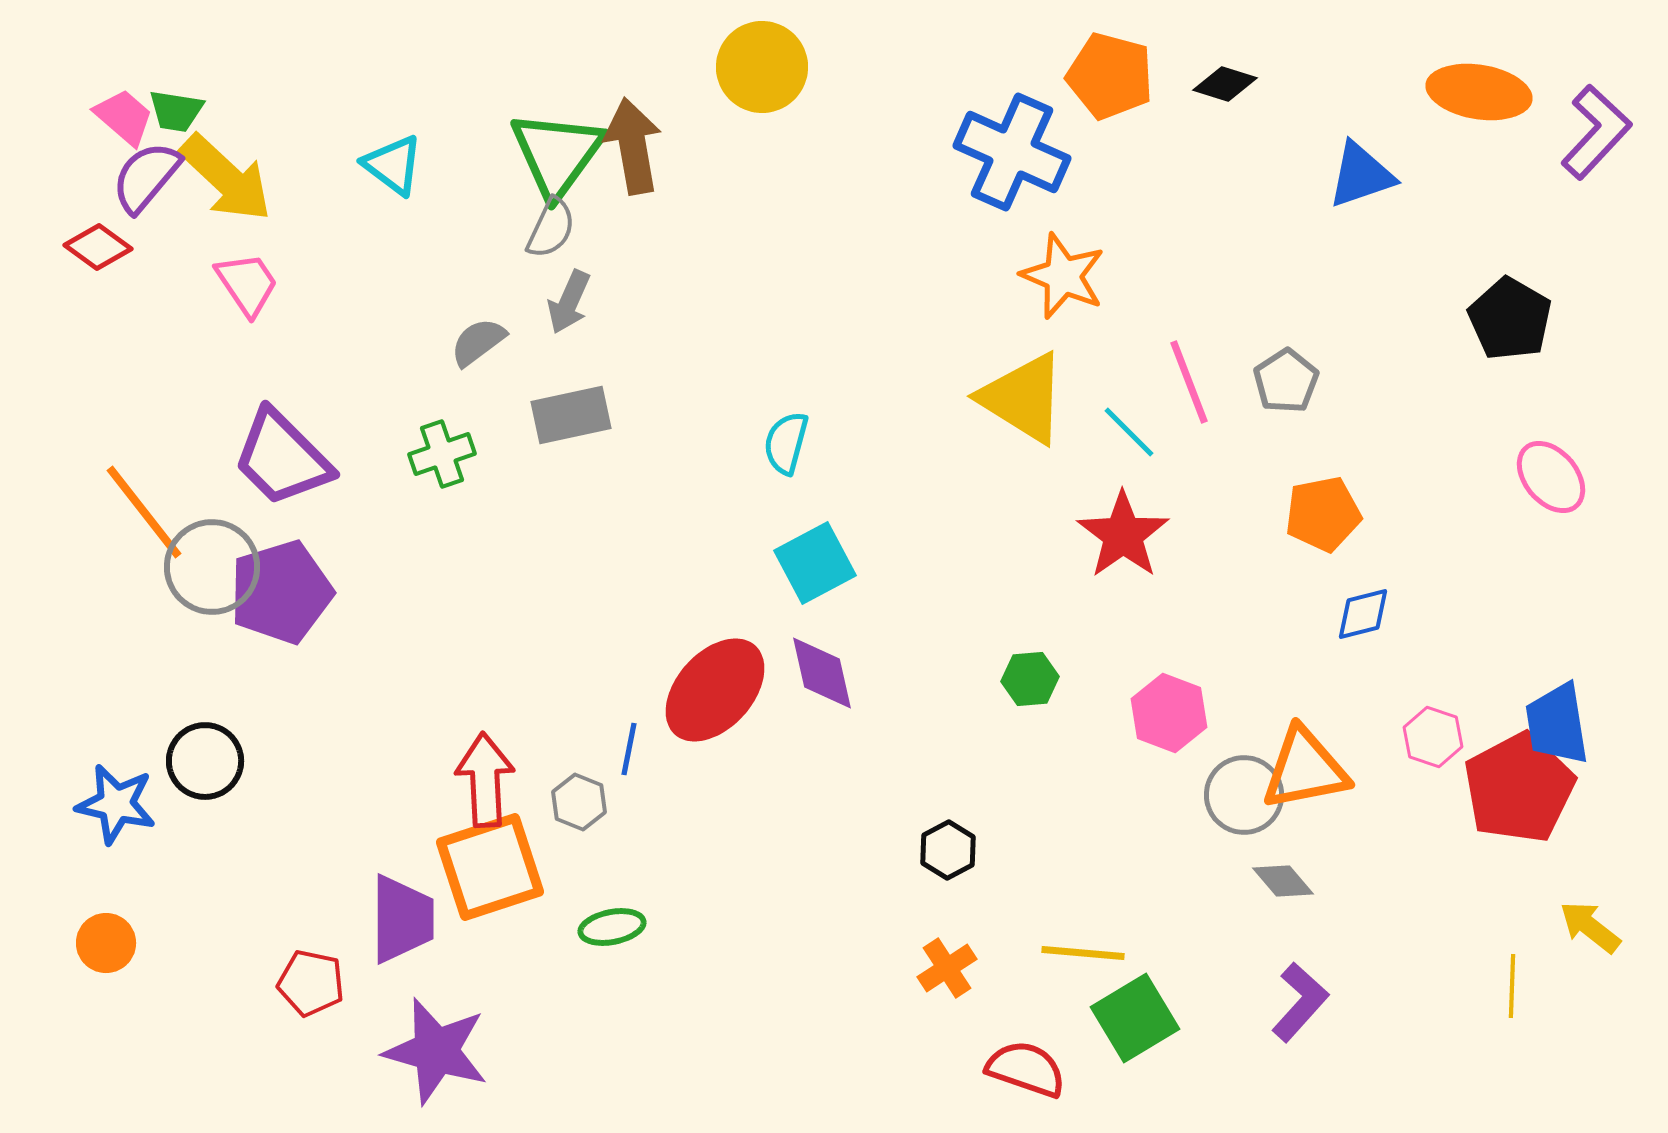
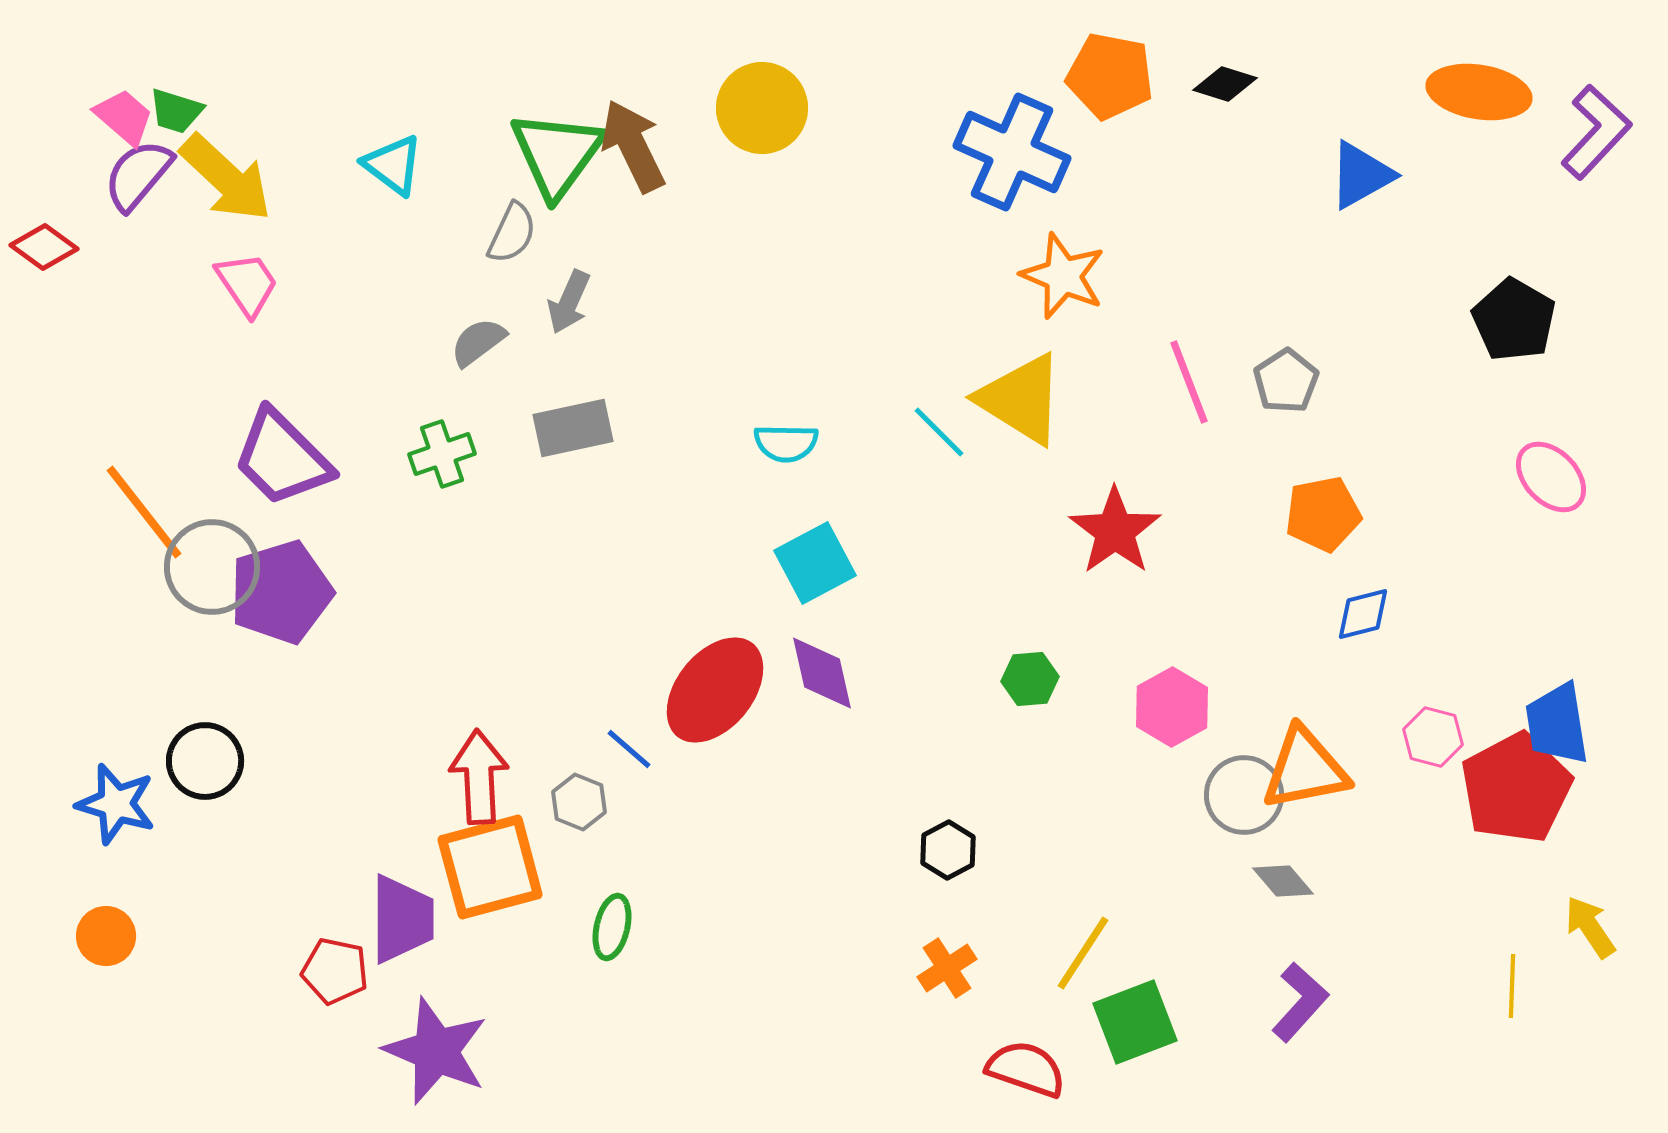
yellow circle at (762, 67): moved 41 px down
orange pentagon at (1110, 76): rotated 4 degrees counterclockwise
green trapezoid at (176, 111): rotated 8 degrees clockwise
brown arrow at (633, 146): rotated 16 degrees counterclockwise
blue triangle at (1361, 175): rotated 10 degrees counterclockwise
purple semicircle at (146, 177): moved 8 px left, 2 px up
gray semicircle at (551, 228): moved 39 px left, 5 px down
red diamond at (98, 247): moved 54 px left
black pentagon at (1510, 319): moved 4 px right, 1 px down
yellow triangle at (1023, 398): moved 2 px left, 1 px down
gray rectangle at (571, 415): moved 2 px right, 13 px down
cyan line at (1129, 432): moved 190 px left
cyan semicircle at (786, 443): rotated 104 degrees counterclockwise
pink ellipse at (1551, 477): rotated 4 degrees counterclockwise
red star at (1123, 535): moved 8 px left, 4 px up
red ellipse at (715, 690): rotated 3 degrees counterclockwise
pink hexagon at (1169, 713): moved 3 px right, 6 px up; rotated 10 degrees clockwise
pink hexagon at (1433, 737): rotated 4 degrees counterclockwise
blue line at (629, 749): rotated 60 degrees counterclockwise
red arrow at (485, 780): moved 6 px left, 3 px up
red pentagon at (1519, 788): moved 3 px left
blue star at (116, 804): rotated 4 degrees clockwise
orange square at (490, 867): rotated 3 degrees clockwise
green ellipse at (612, 927): rotated 66 degrees counterclockwise
yellow arrow at (1590, 927): rotated 18 degrees clockwise
orange circle at (106, 943): moved 7 px up
yellow line at (1083, 953): rotated 62 degrees counterclockwise
red pentagon at (311, 983): moved 24 px right, 12 px up
green square at (1135, 1018): moved 4 px down; rotated 10 degrees clockwise
purple star at (436, 1051): rotated 7 degrees clockwise
